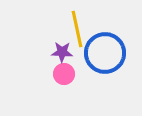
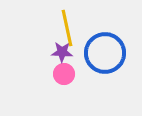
yellow line: moved 10 px left, 1 px up
